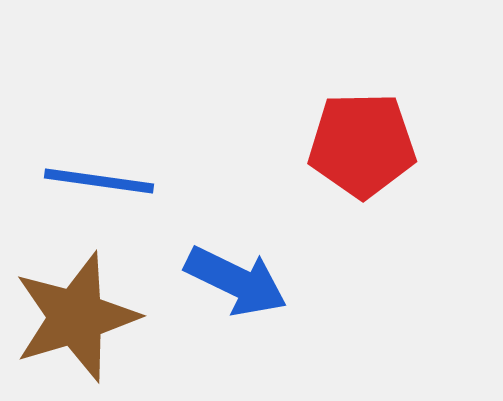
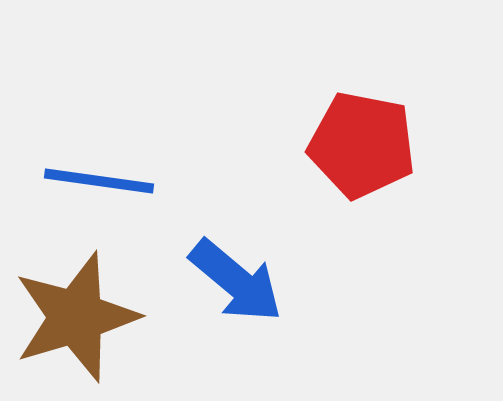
red pentagon: rotated 12 degrees clockwise
blue arrow: rotated 14 degrees clockwise
